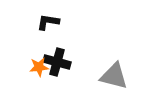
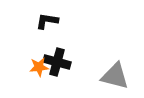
black L-shape: moved 1 px left, 1 px up
gray triangle: moved 1 px right
